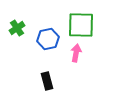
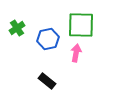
black rectangle: rotated 36 degrees counterclockwise
